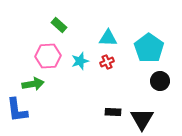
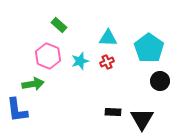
pink hexagon: rotated 25 degrees clockwise
